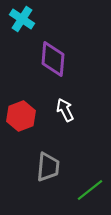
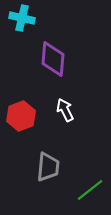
cyan cross: moved 1 px up; rotated 20 degrees counterclockwise
